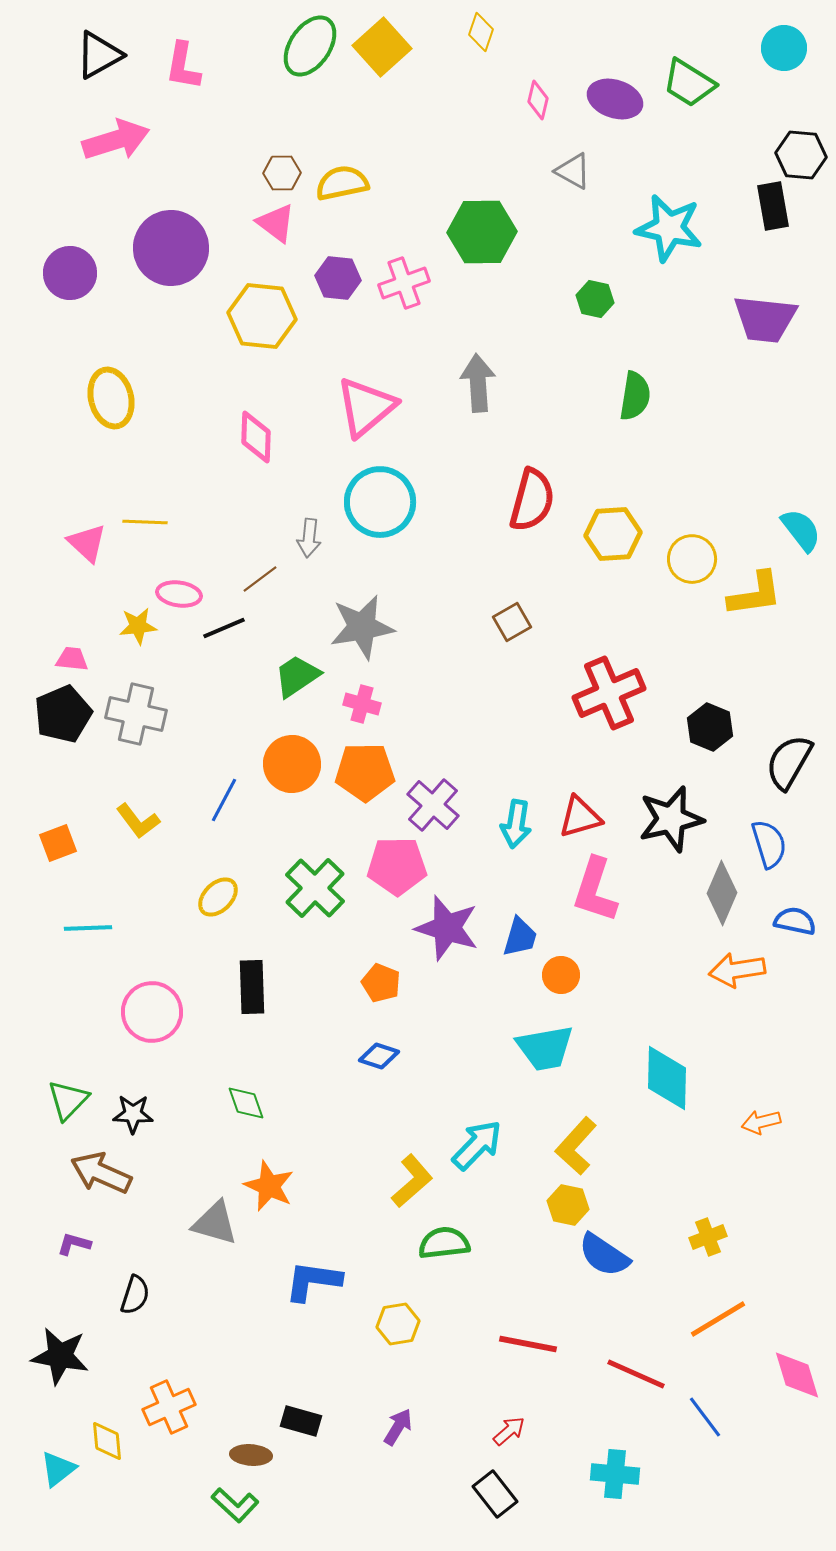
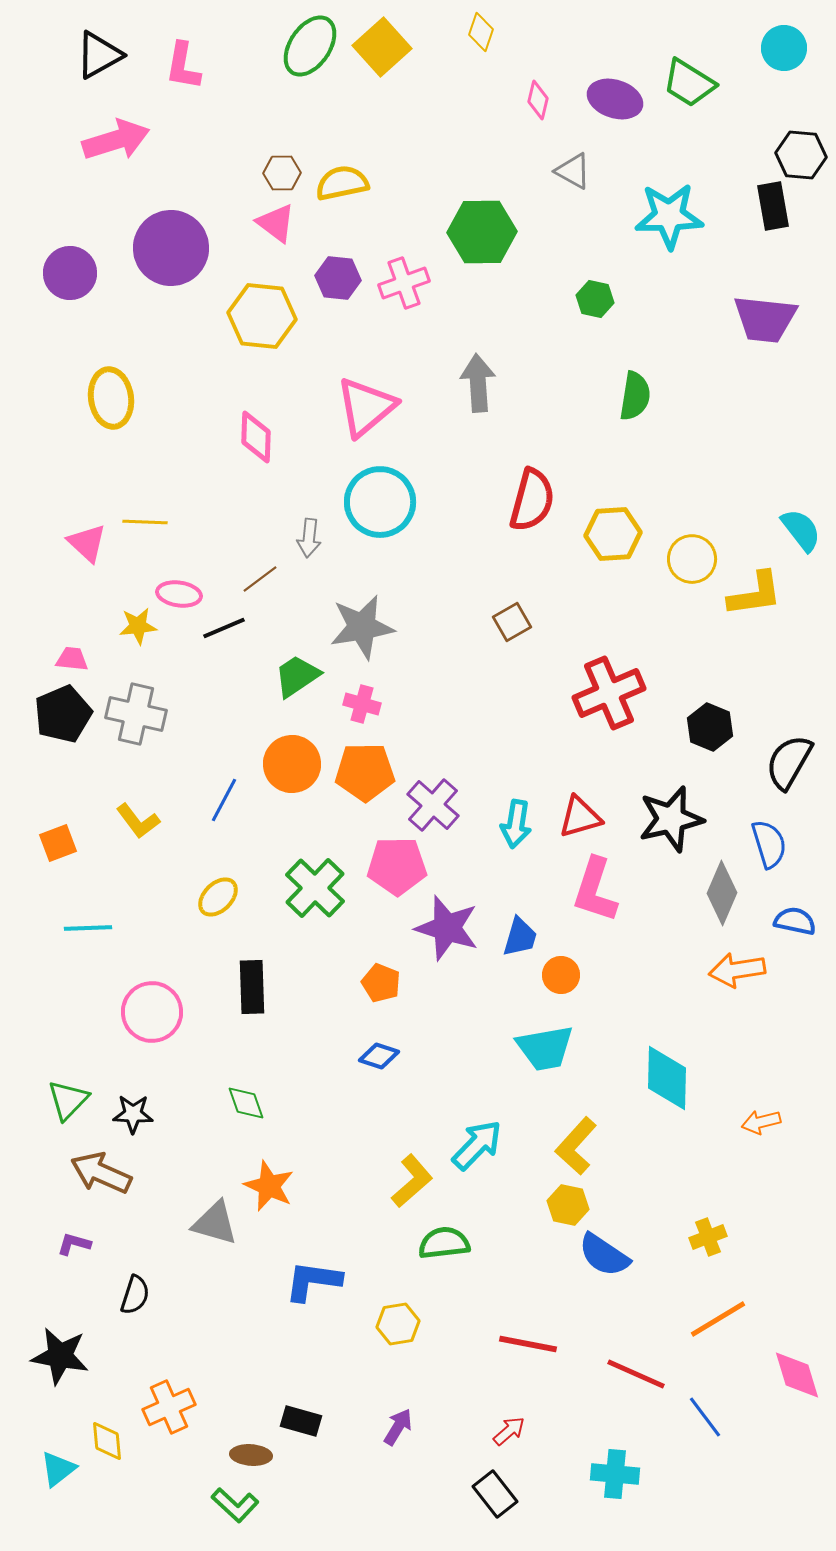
cyan star at (669, 228): moved 12 px up; rotated 14 degrees counterclockwise
yellow ellipse at (111, 398): rotated 6 degrees clockwise
